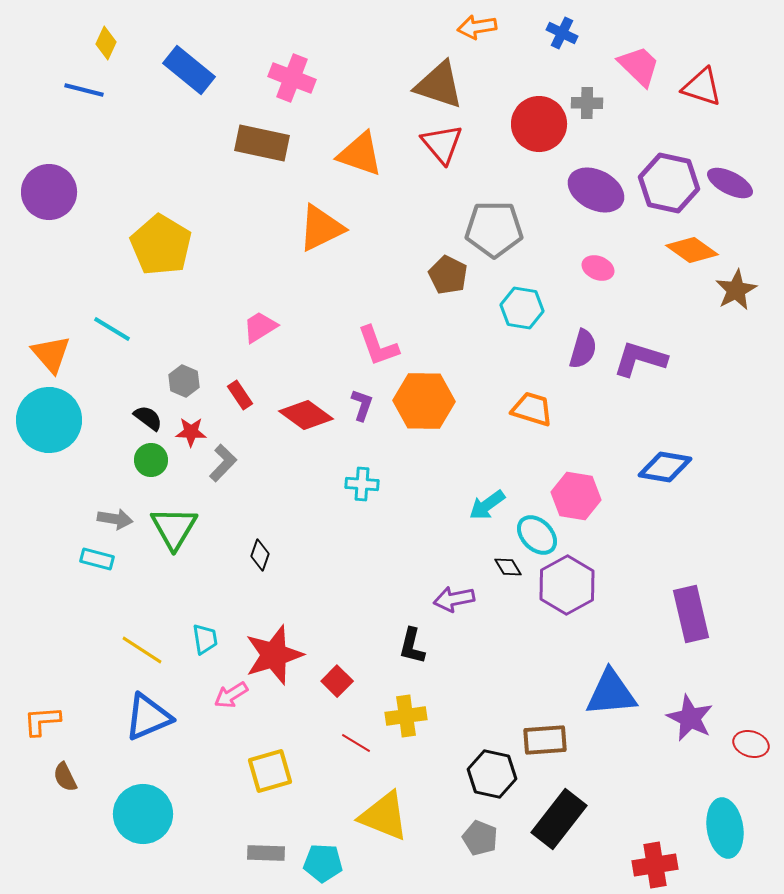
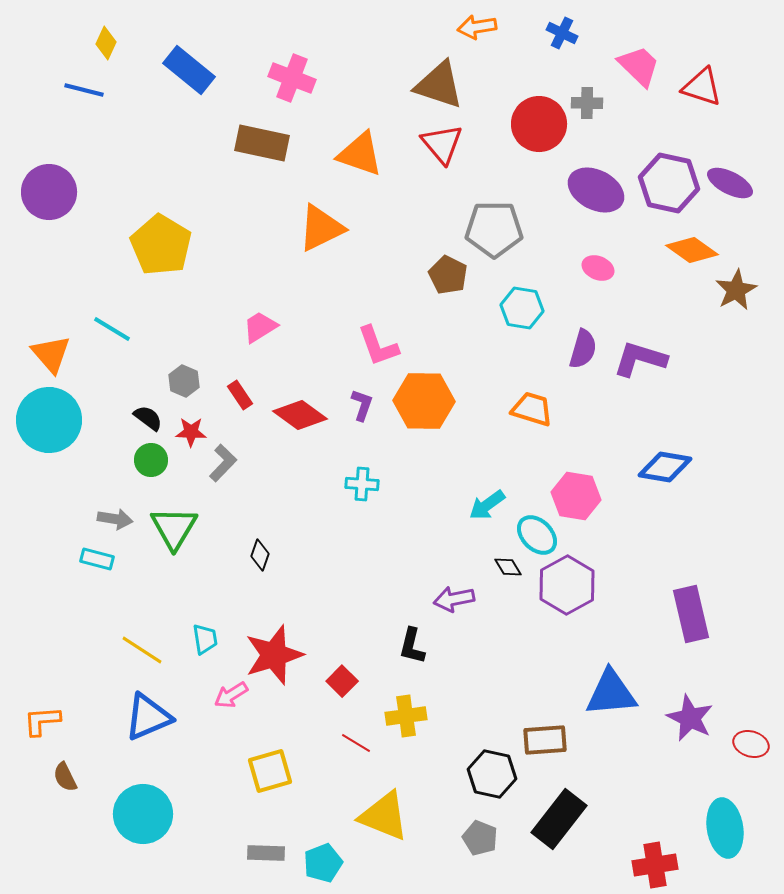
red diamond at (306, 415): moved 6 px left
red square at (337, 681): moved 5 px right
cyan pentagon at (323, 863): rotated 24 degrees counterclockwise
